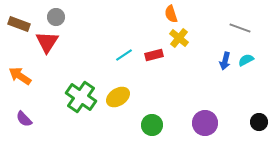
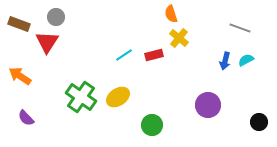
purple semicircle: moved 2 px right, 1 px up
purple circle: moved 3 px right, 18 px up
